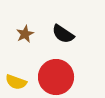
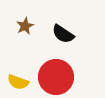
brown star: moved 8 px up
yellow semicircle: moved 2 px right
